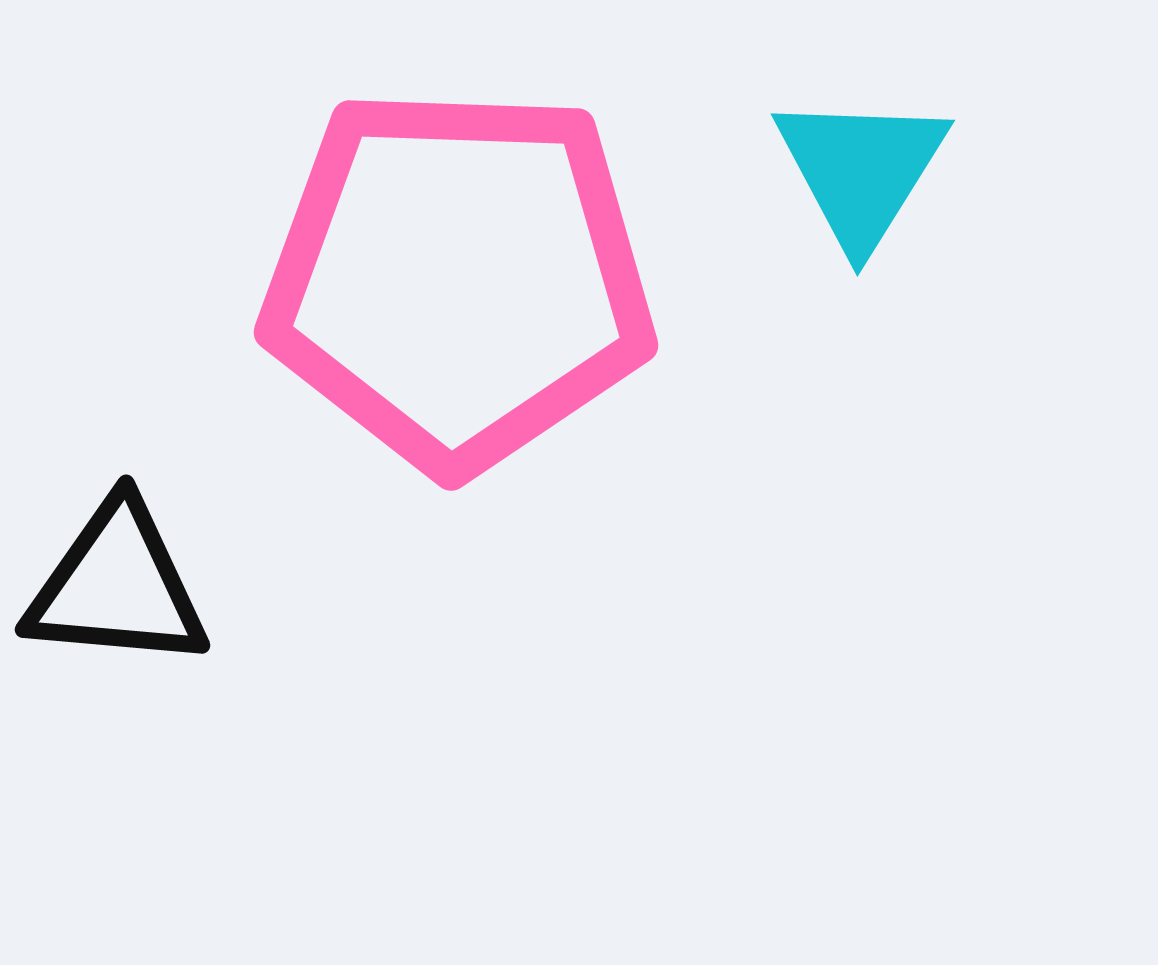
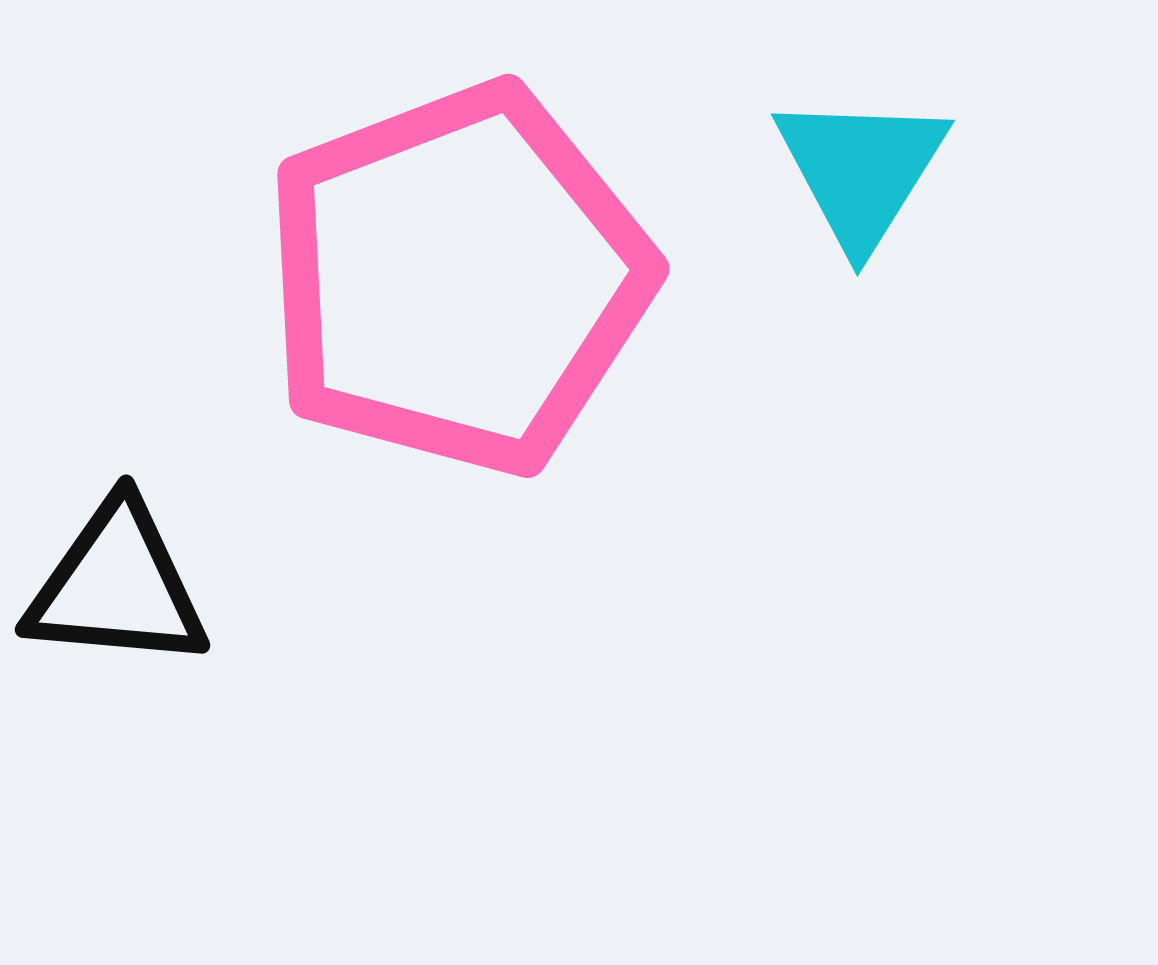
pink pentagon: rotated 23 degrees counterclockwise
